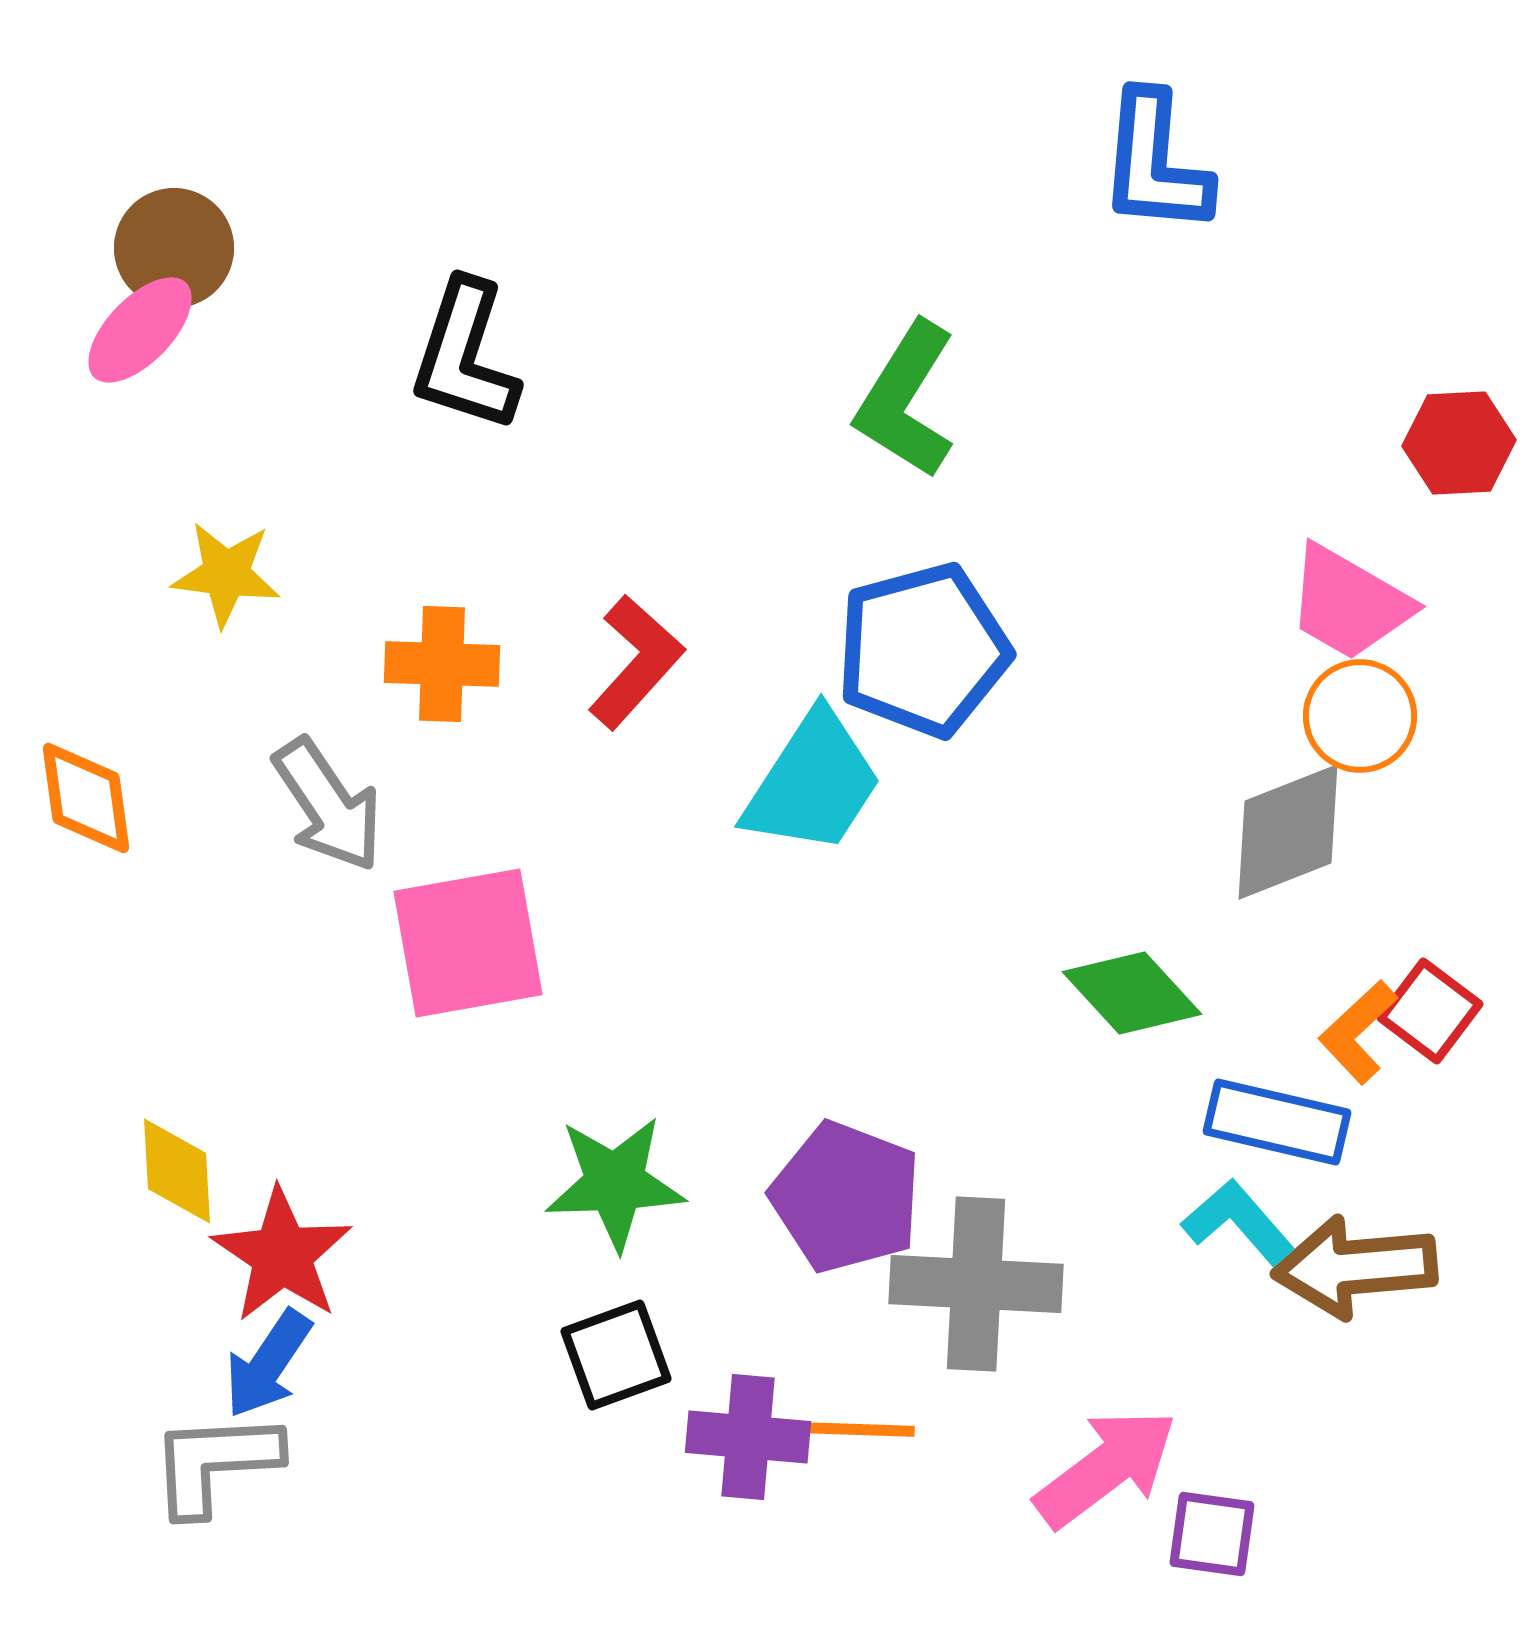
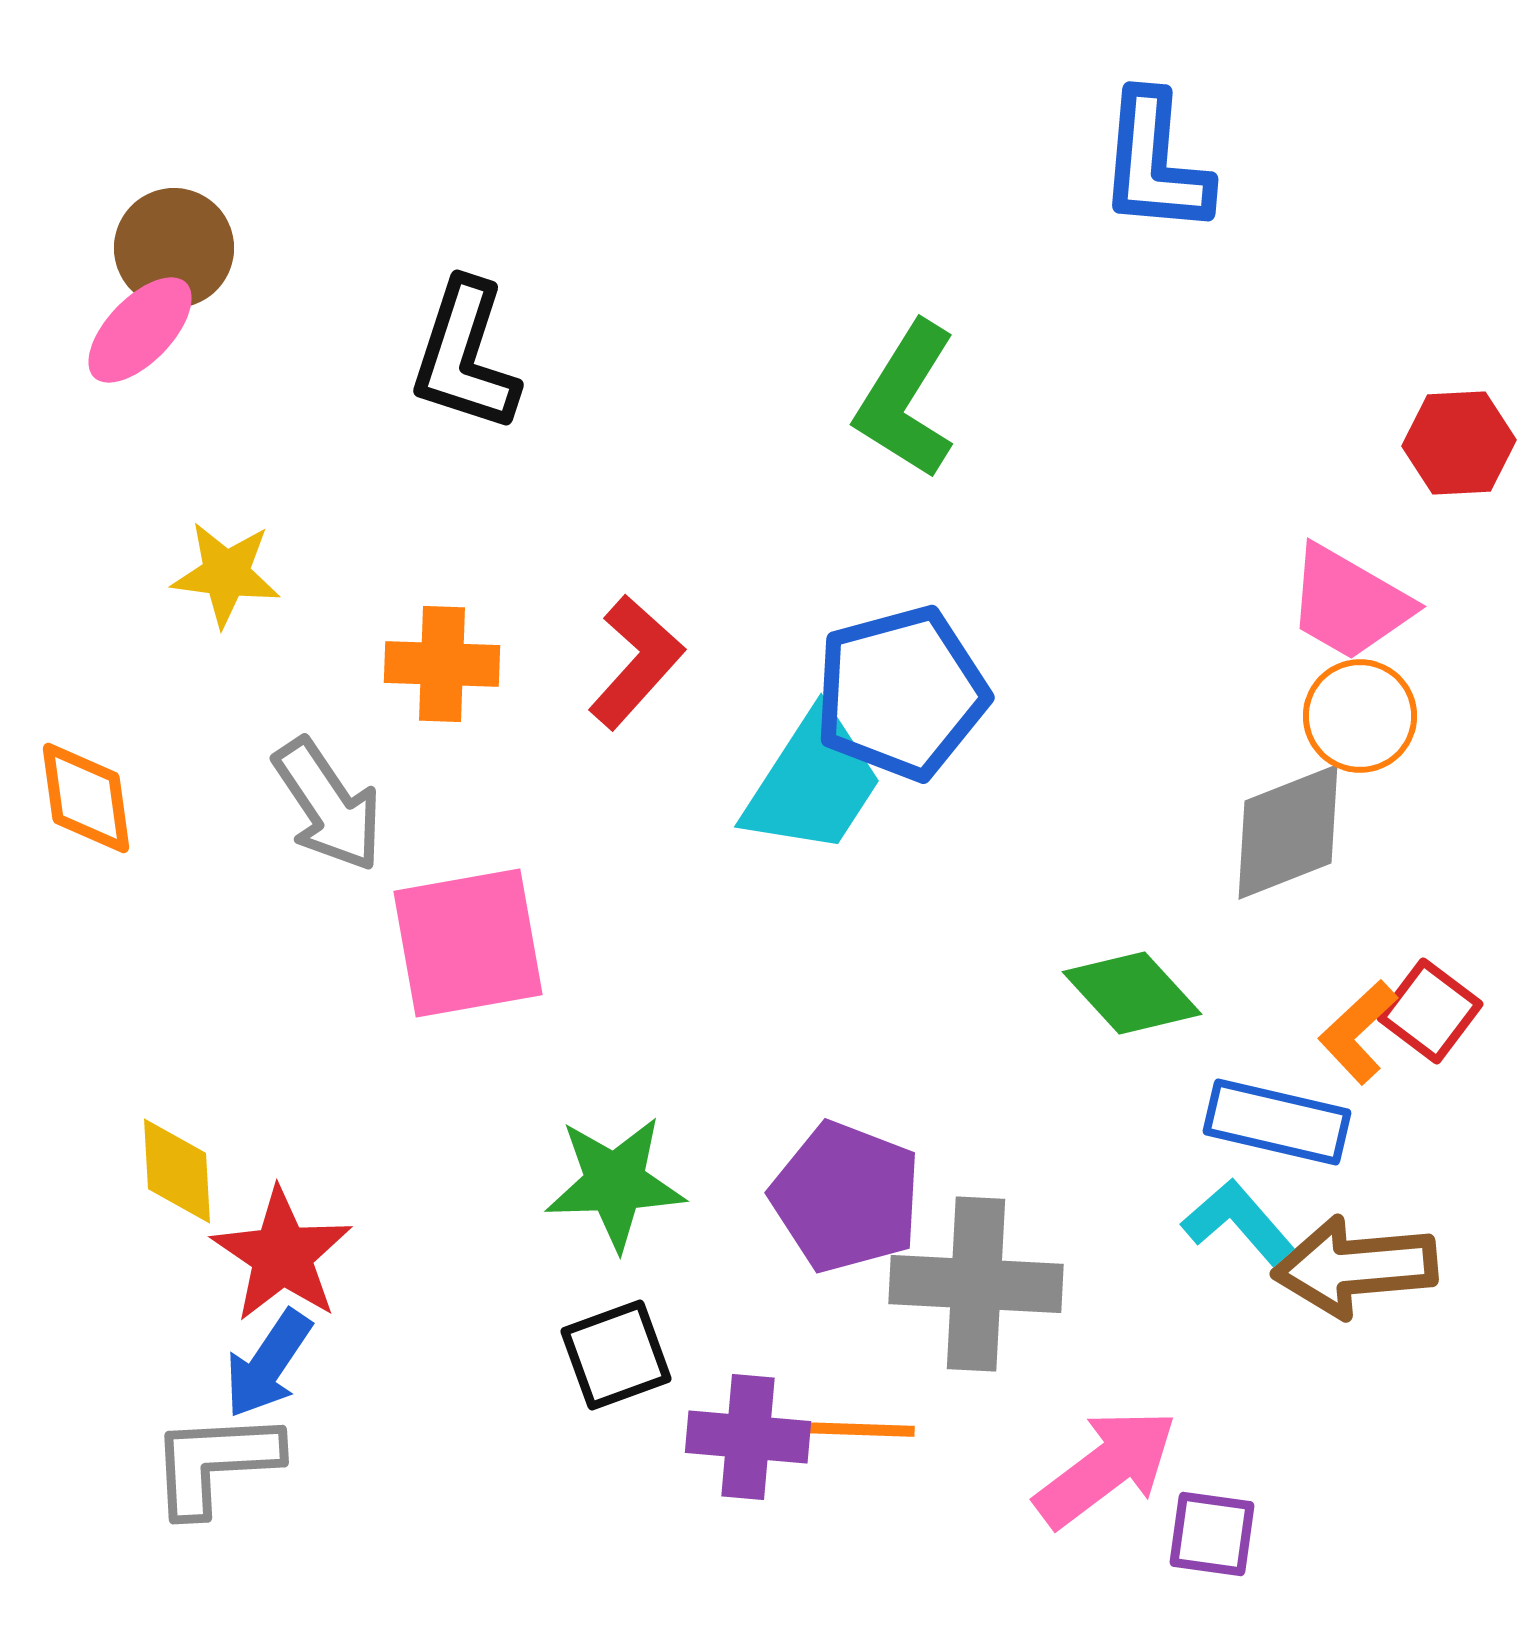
blue pentagon: moved 22 px left, 43 px down
